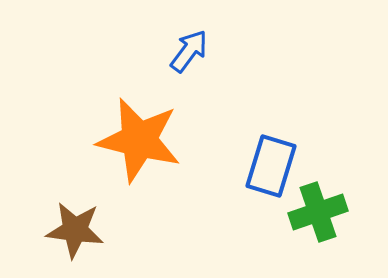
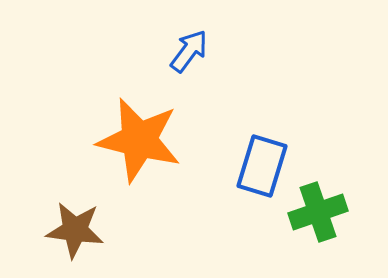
blue rectangle: moved 9 px left
